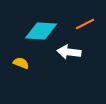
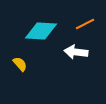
white arrow: moved 7 px right
yellow semicircle: moved 1 px left, 1 px down; rotated 28 degrees clockwise
